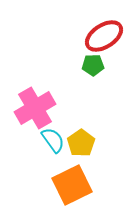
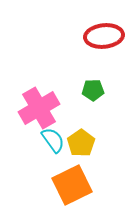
red ellipse: rotated 27 degrees clockwise
green pentagon: moved 25 px down
pink cross: moved 4 px right
